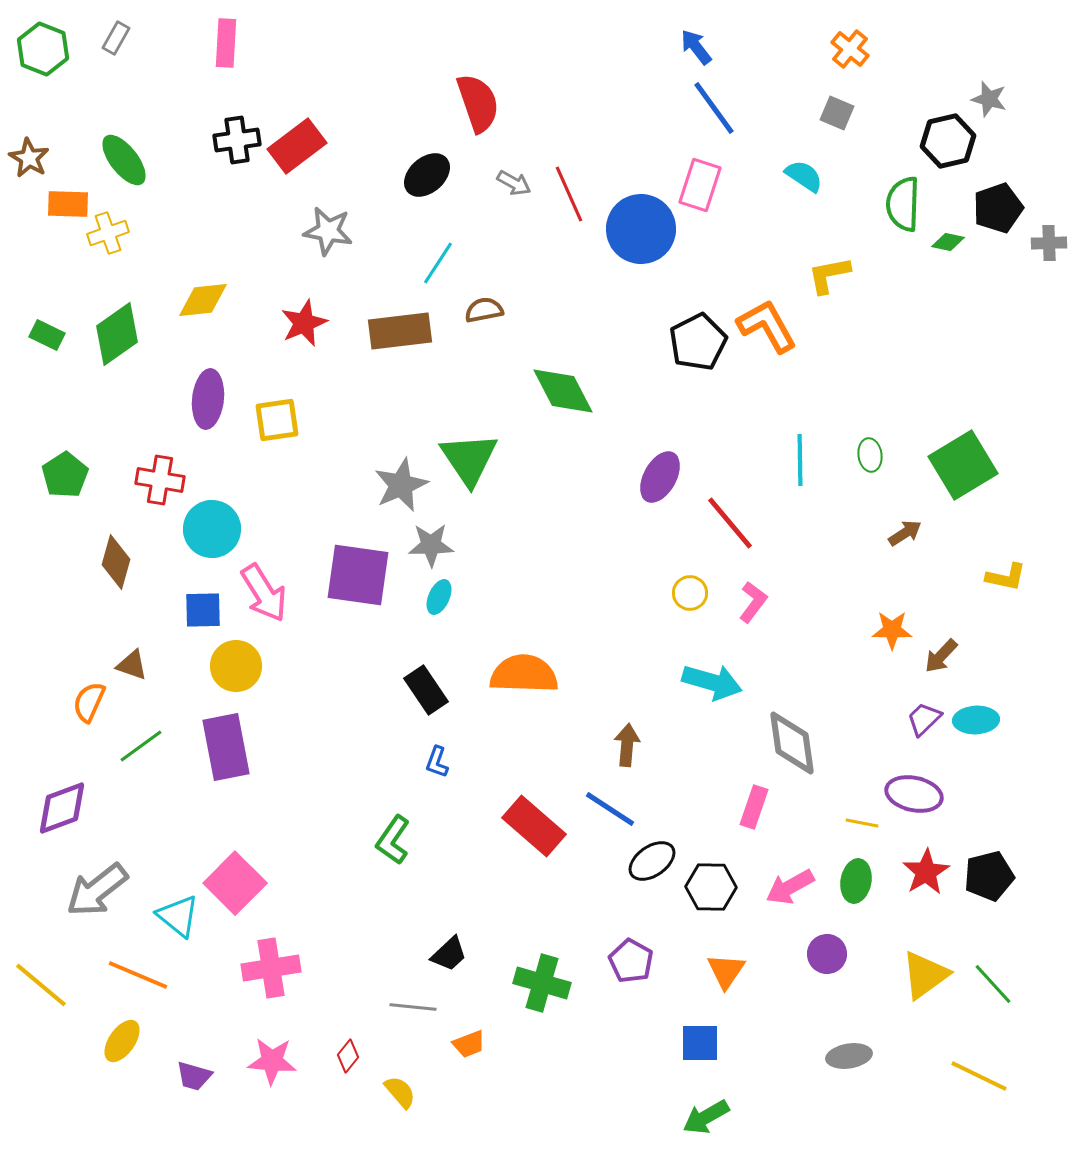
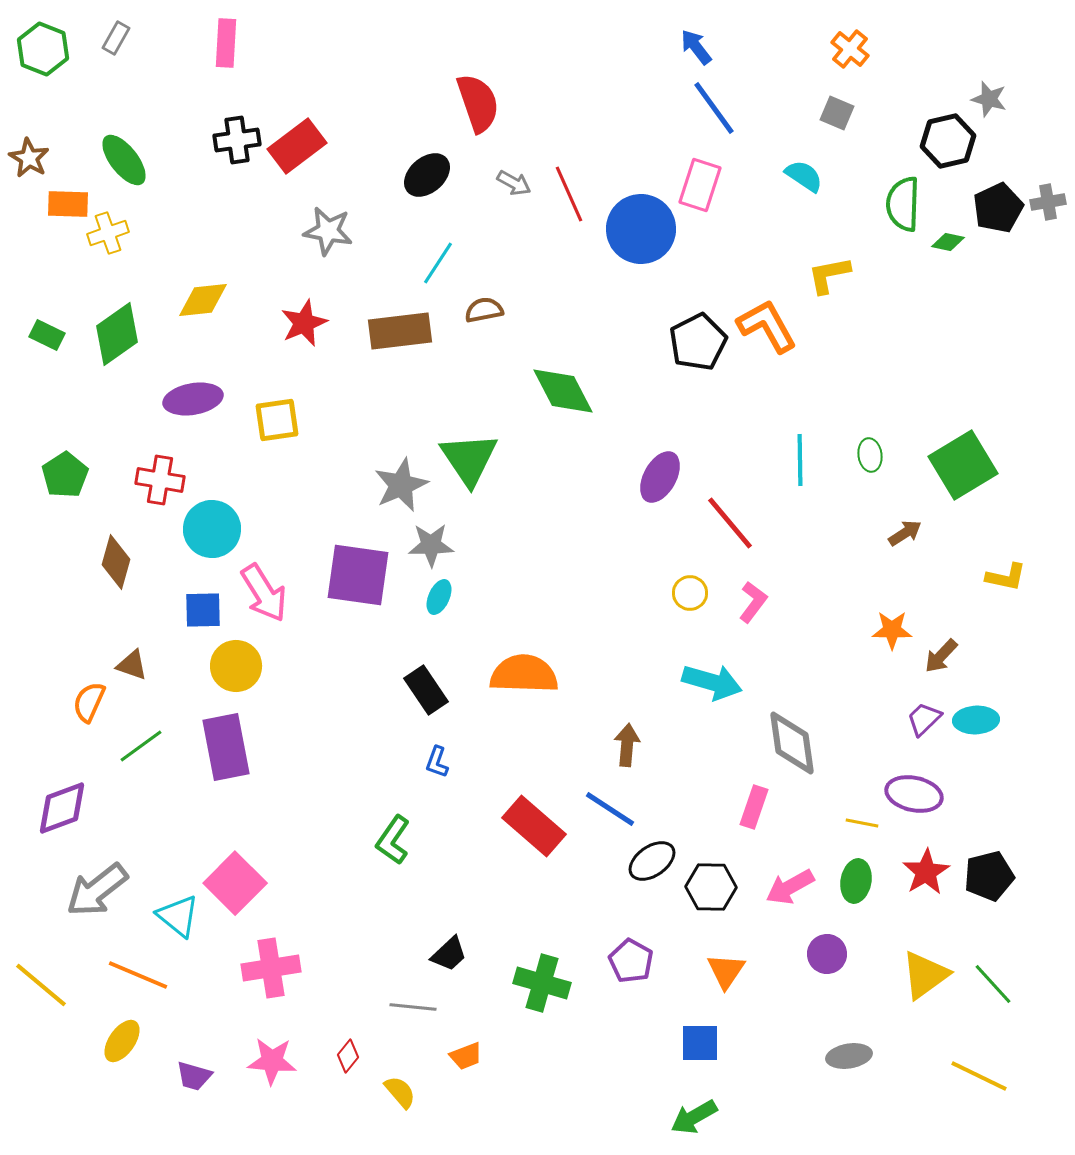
black pentagon at (998, 208): rotated 6 degrees counterclockwise
gray cross at (1049, 243): moved 1 px left, 41 px up; rotated 8 degrees counterclockwise
purple ellipse at (208, 399): moved 15 px left; rotated 74 degrees clockwise
orange trapezoid at (469, 1044): moved 3 px left, 12 px down
green arrow at (706, 1117): moved 12 px left
